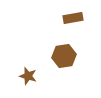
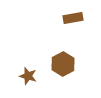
brown hexagon: moved 1 px left, 8 px down; rotated 20 degrees counterclockwise
